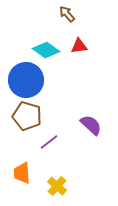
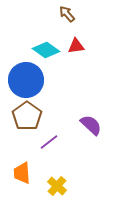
red triangle: moved 3 px left
brown pentagon: rotated 20 degrees clockwise
